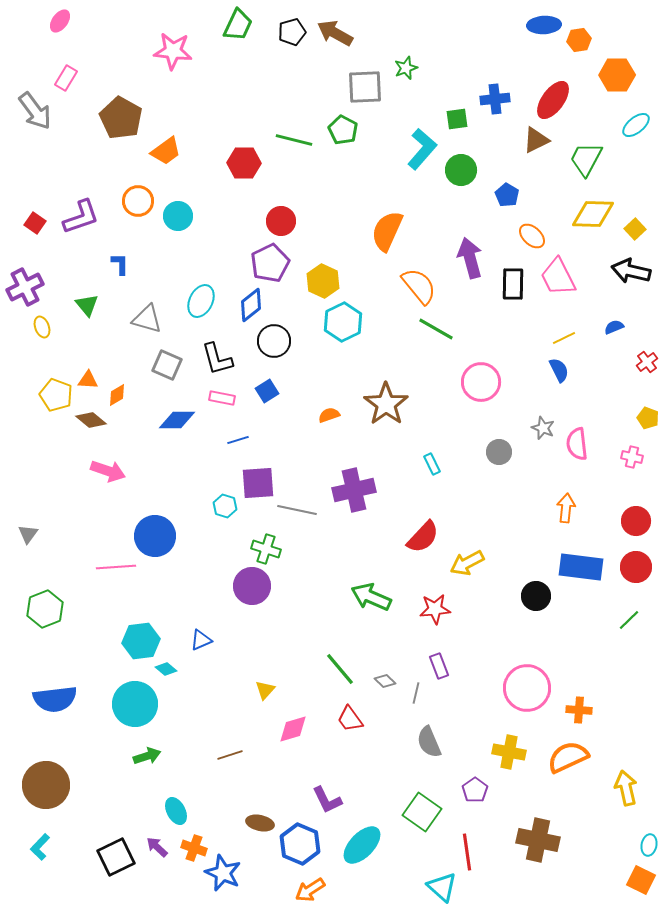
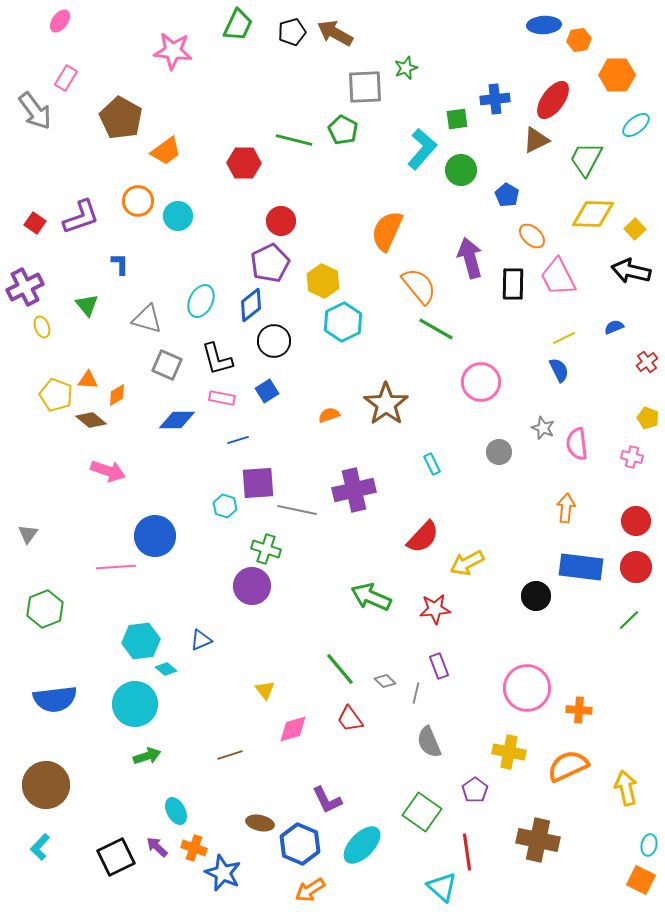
yellow triangle at (265, 690): rotated 20 degrees counterclockwise
orange semicircle at (568, 757): moved 9 px down
